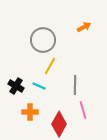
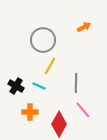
gray line: moved 1 px right, 2 px up
pink line: rotated 24 degrees counterclockwise
